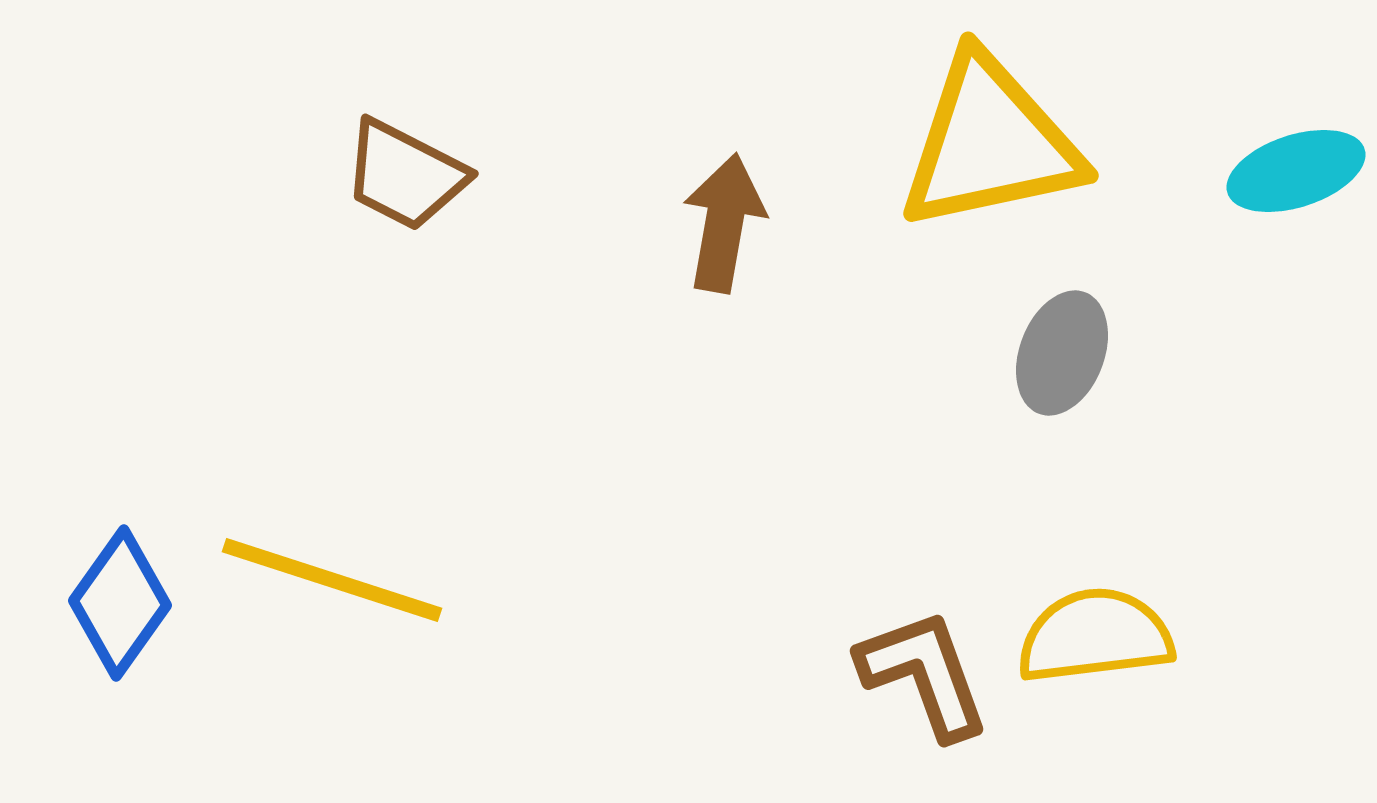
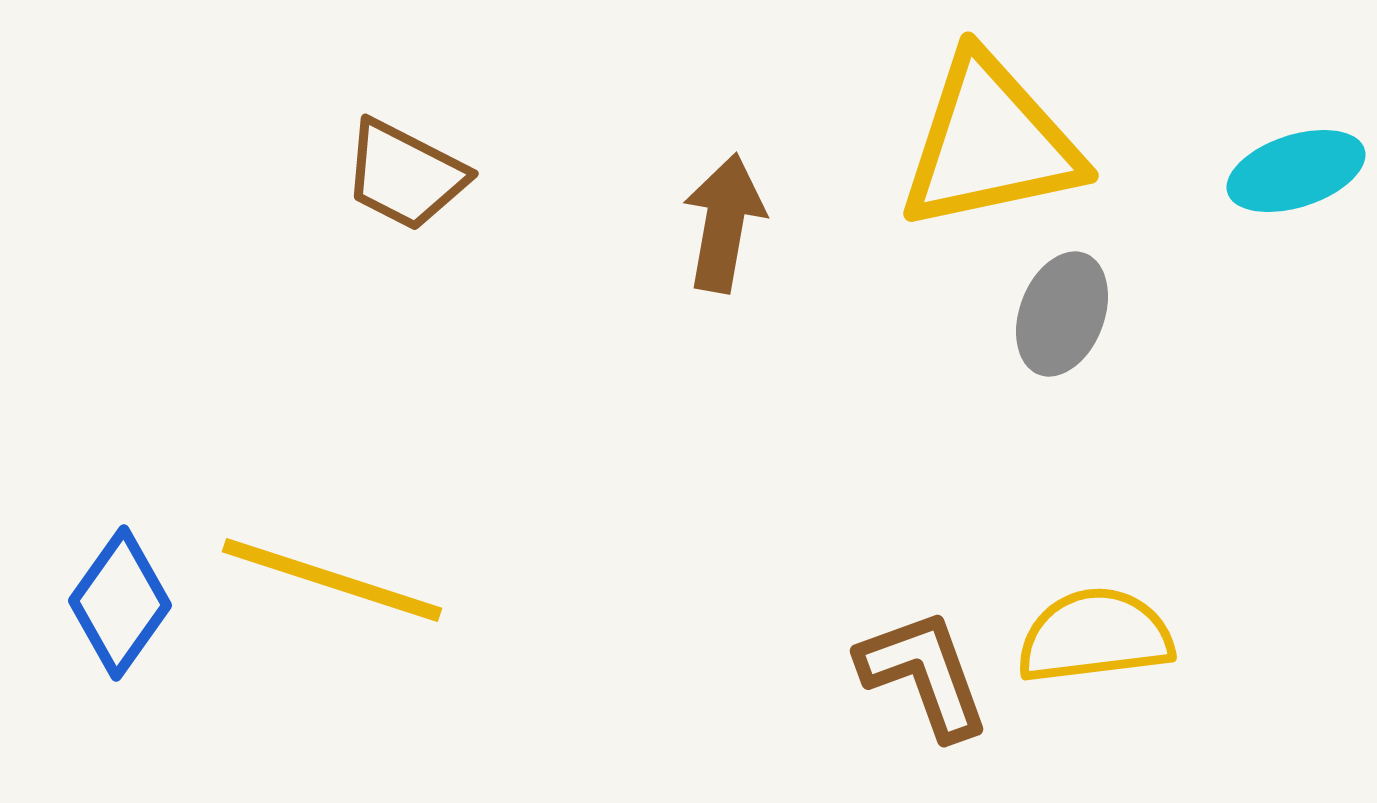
gray ellipse: moved 39 px up
